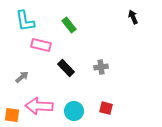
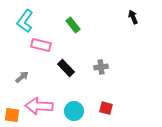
cyan L-shape: rotated 45 degrees clockwise
green rectangle: moved 4 px right
